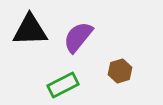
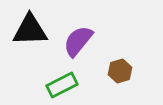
purple semicircle: moved 4 px down
green rectangle: moved 1 px left
